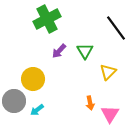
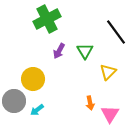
black line: moved 4 px down
purple arrow: rotated 14 degrees counterclockwise
